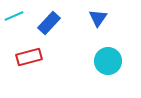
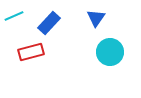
blue triangle: moved 2 px left
red rectangle: moved 2 px right, 5 px up
cyan circle: moved 2 px right, 9 px up
